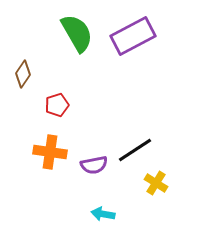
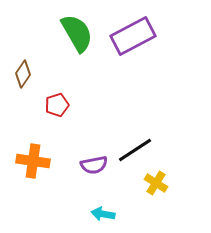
orange cross: moved 17 px left, 9 px down
